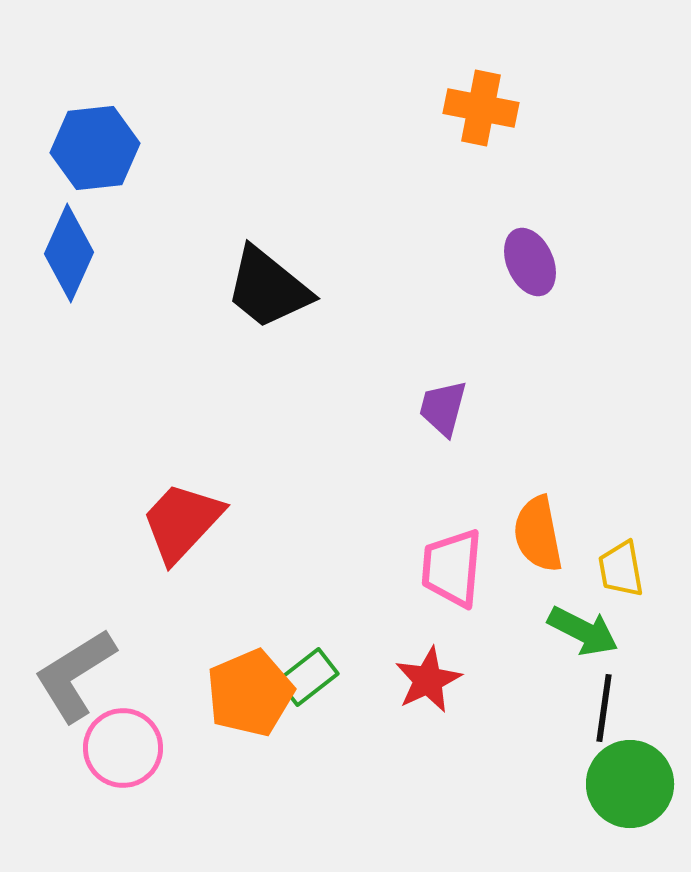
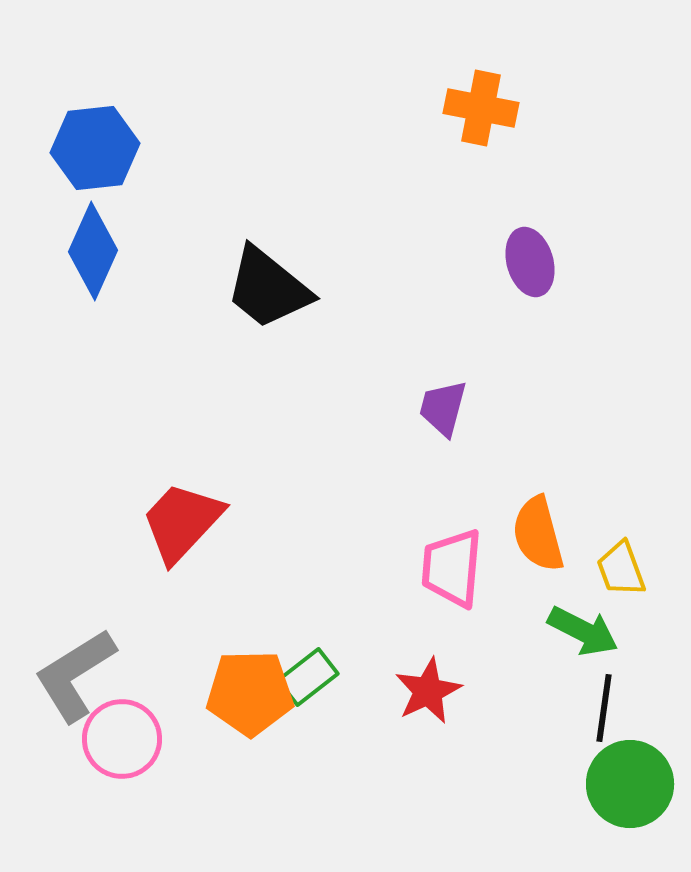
blue diamond: moved 24 px right, 2 px up
purple ellipse: rotated 8 degrees clockwise
orange semicircle: rotated 4 degrees counterclockwise
yellow trapezoid: rotated 10 degrees counterclockwise
red star: moved 11 px down
orange pentagon: rotated 22 degrees clockwise
pink circle: moved 1 px left, 9 px up
